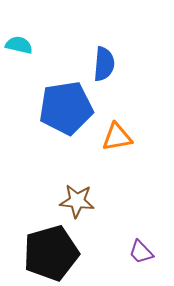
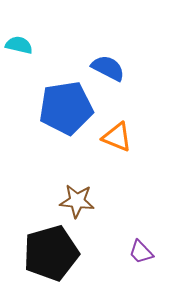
blue semicircle: moved 4 px right, 4 px down; rotated 68 degrees counterclockwise
orange triangle: rotated 32 degrees clockwise
